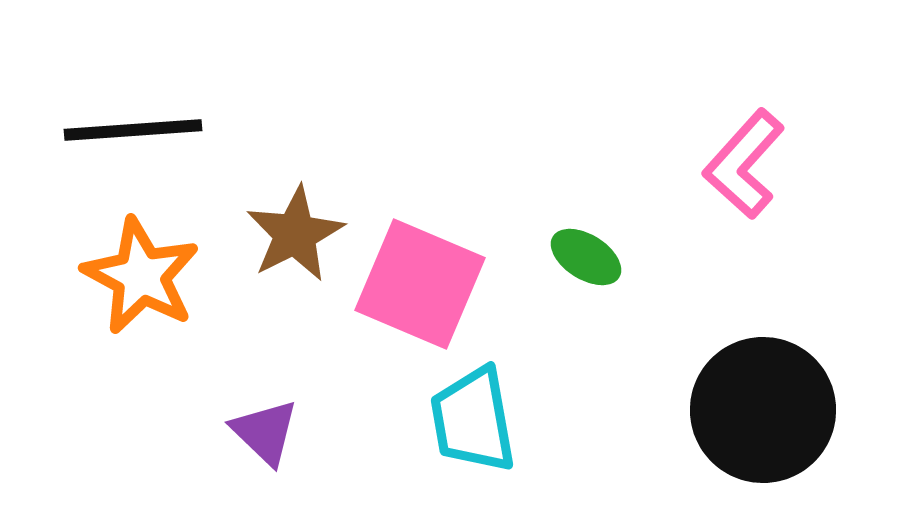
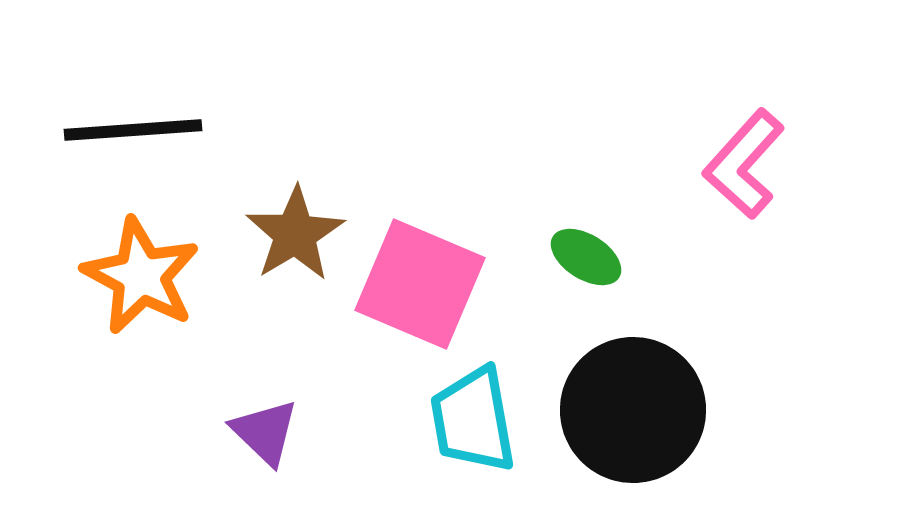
brown star: rotated 4 degrees counterclockwise
black circle: moved 130 px left
